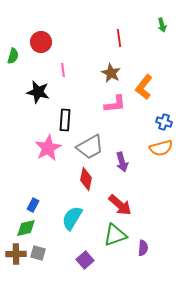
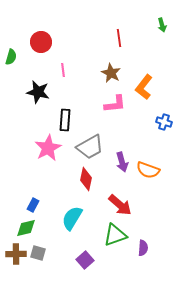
green semicircle: moved 2 px left, 1 px down
orange semicircle: moved 13 px left, 22 px down; rotated 35 degrees clockwise
